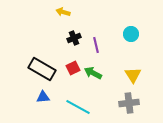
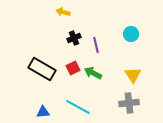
blue triangle: moved 15 px down
